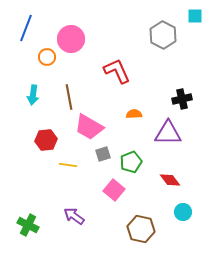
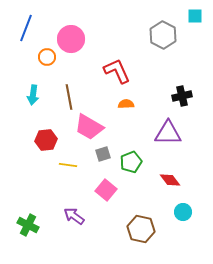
black cross: moved 3 px up
orange semicircle: moved 8 px left, 10 px up
pink square: moved 8 px left
